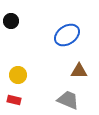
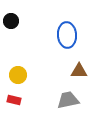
blue ellipse: rotated 60 degrees counterclockwise
gray trapezoid: rotated 35 degrees counterclockwise
